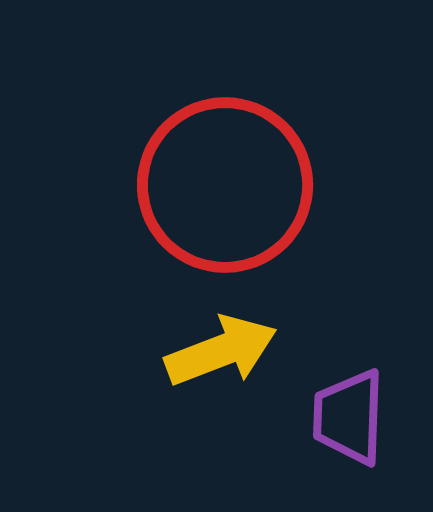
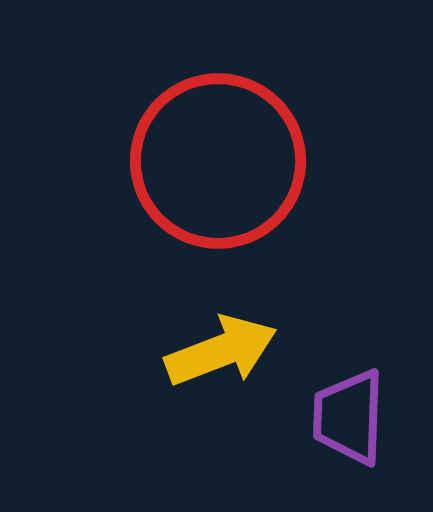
red circle: moved 7 px left, 24 px up
